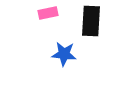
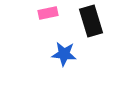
black rectangle: rotated 20 degrees counterclockwise
